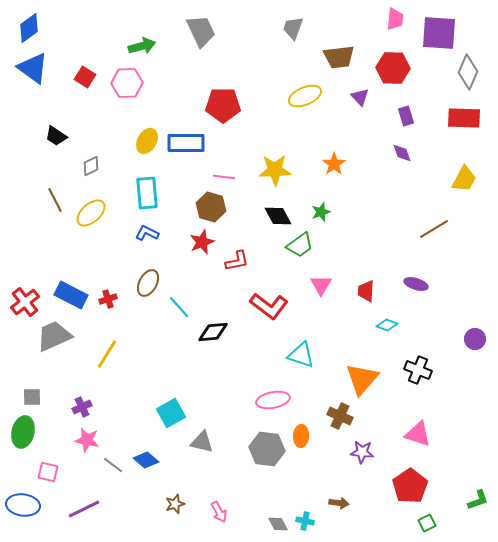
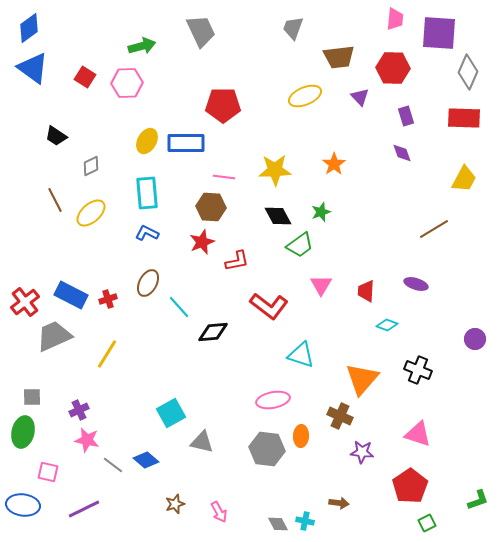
brown hexagon at (211, 207): rotated 12 degrees counterclockwise
purple cross at (82, 407): moved 3 px left, 3 px down
